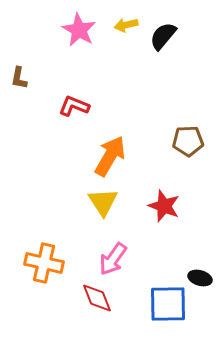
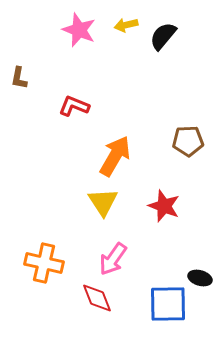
pink star: rotated 8 degrees counterclockwise
orange arrow: moved 5 px right
